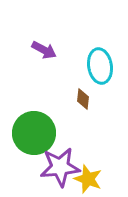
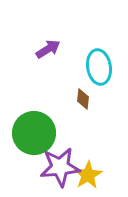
purple arrow: moved 4 px right, 1 px up; rotated 60 degrees counterclockwise
cyan ellipse: moved 1 px left, 1 px down
yellow star: moved 4 px up; rotated 20 degrees clockwise
